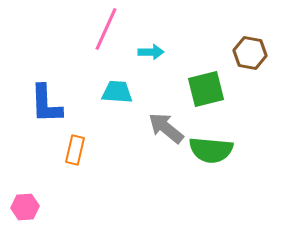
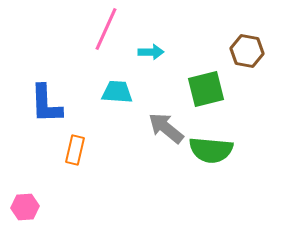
brown hexagon: moved 3 px left, 2 px up
